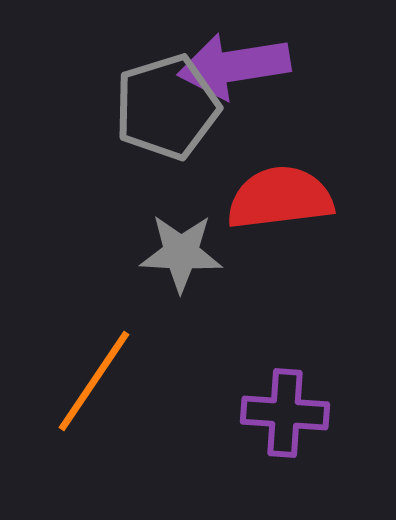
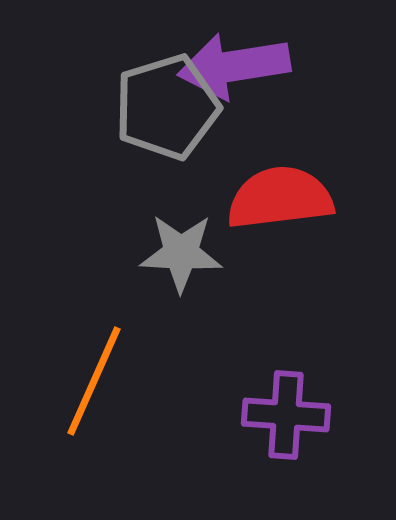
orange line: rotated 10 degrees counterclockwise
purple cross: moved 1 px right, 2 px down
